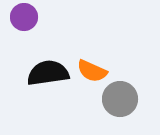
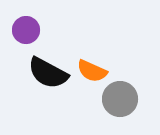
purple circle: moved 2 px right, 13 px down
black semicircle: rotated 144 degrees counterclockwise
